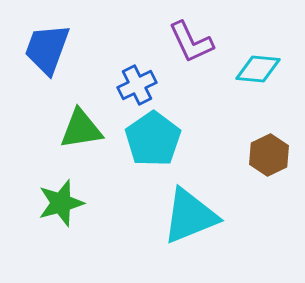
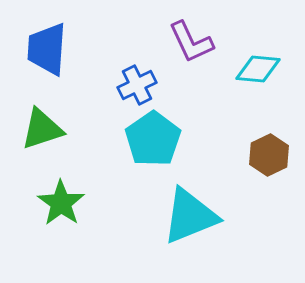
blue trapezoid: rotated 16 degrees counterclockwise
green triangle: moved 39 px left; rotated 9 degrees counterclockwise
green star: rotated 21 degrees counterclockwise
